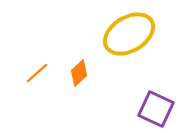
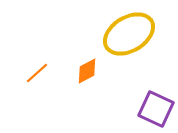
orange diamond: moved 8 px right, 2 px up; rotated 16 degrees clockwise
